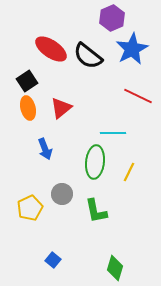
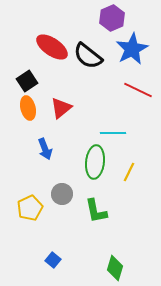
red ellipse: moved 1 px right, 2 px up
red line: moved 6 px up
